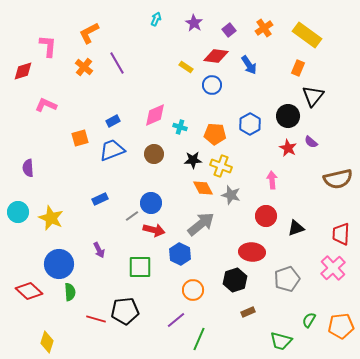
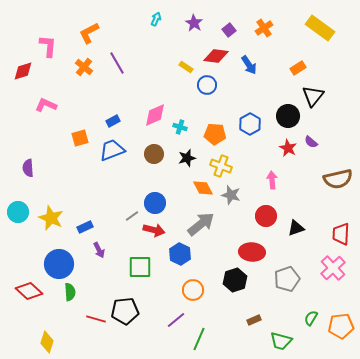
yellow rectangle at (307, 35): moved 13 px right, 7 px up
orange rectangle at (298, 68): rotated 35 degrees clockwise
blue circle at (212, 85): moved 5 px left
black star at (193, 160): moved 6 px left, 2 px up; rotated 12 degrees counterclockwise
blue rectangle at (100, 199): moved 15 px left, 28 px down
blue circle at (151, 203): moved 4 px right
brown rectangle at (248, 312): moved 6 px right, 8 px down
green semicircle at (309, 320): moved 2 px right, 2 px up
